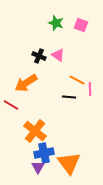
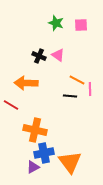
pink square: rotated 24 degrees counterclockwise
orange arrow: rotated 35 degrees clockwise
black line: moved 1 px right, 1 px up
orange cross: moved 1 px up; rotated 25 degrees counterclockwise
orange triangle: moved 1 px right, 1 px up
purple triangle: moved 5 px left; rotated 32 degrees clockwise
